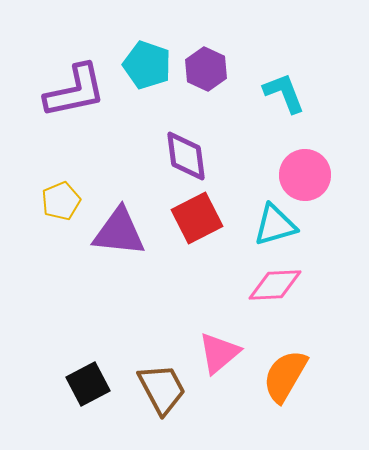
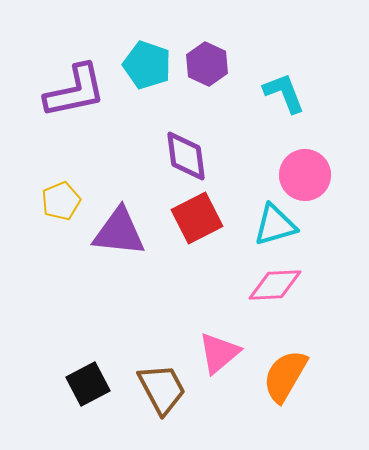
purple hexagon: moved 1 px right, 5 px up
